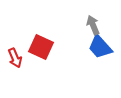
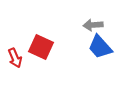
gray arrow: rotated 72 degrees counterclockwise
